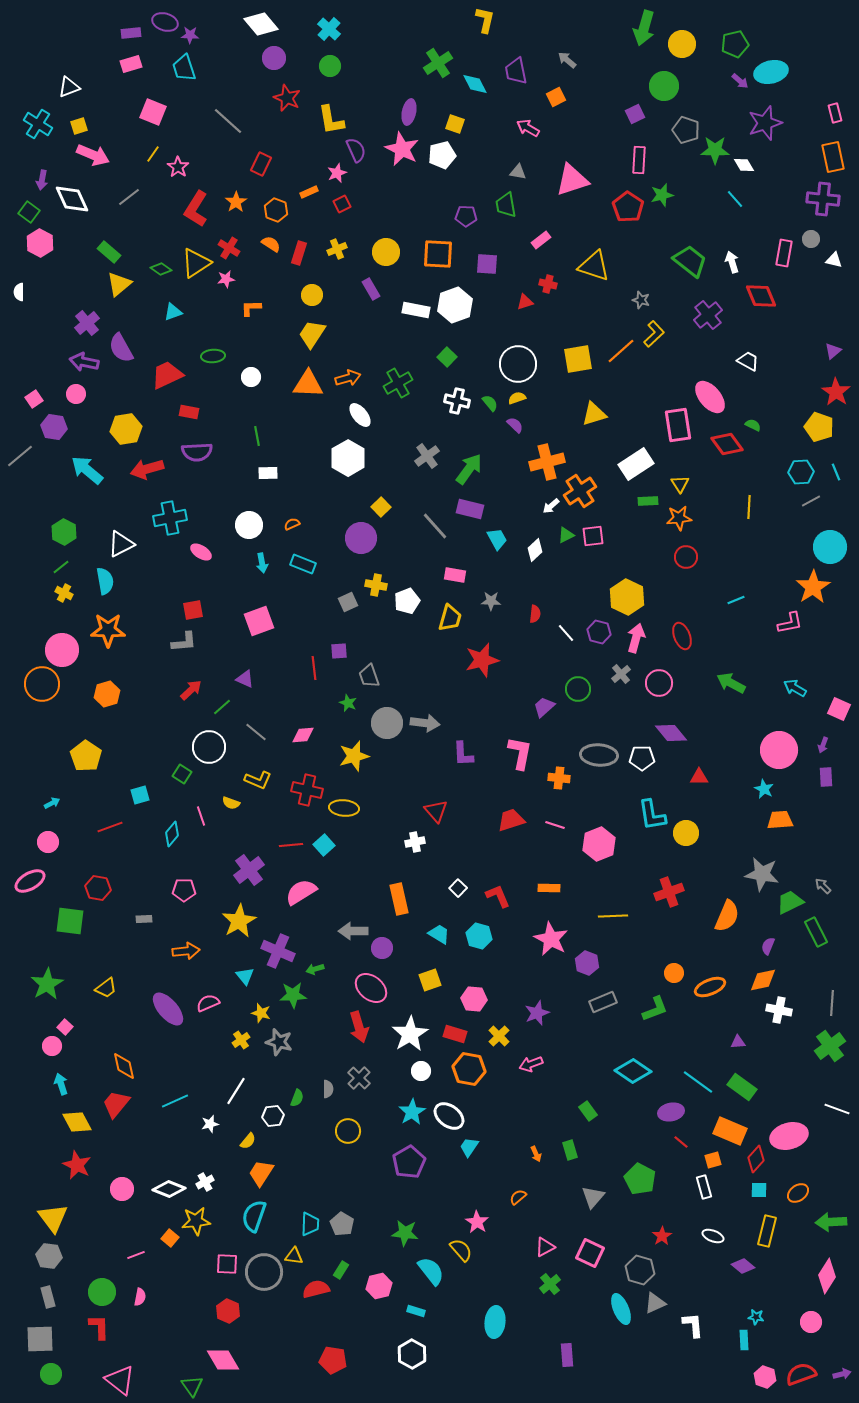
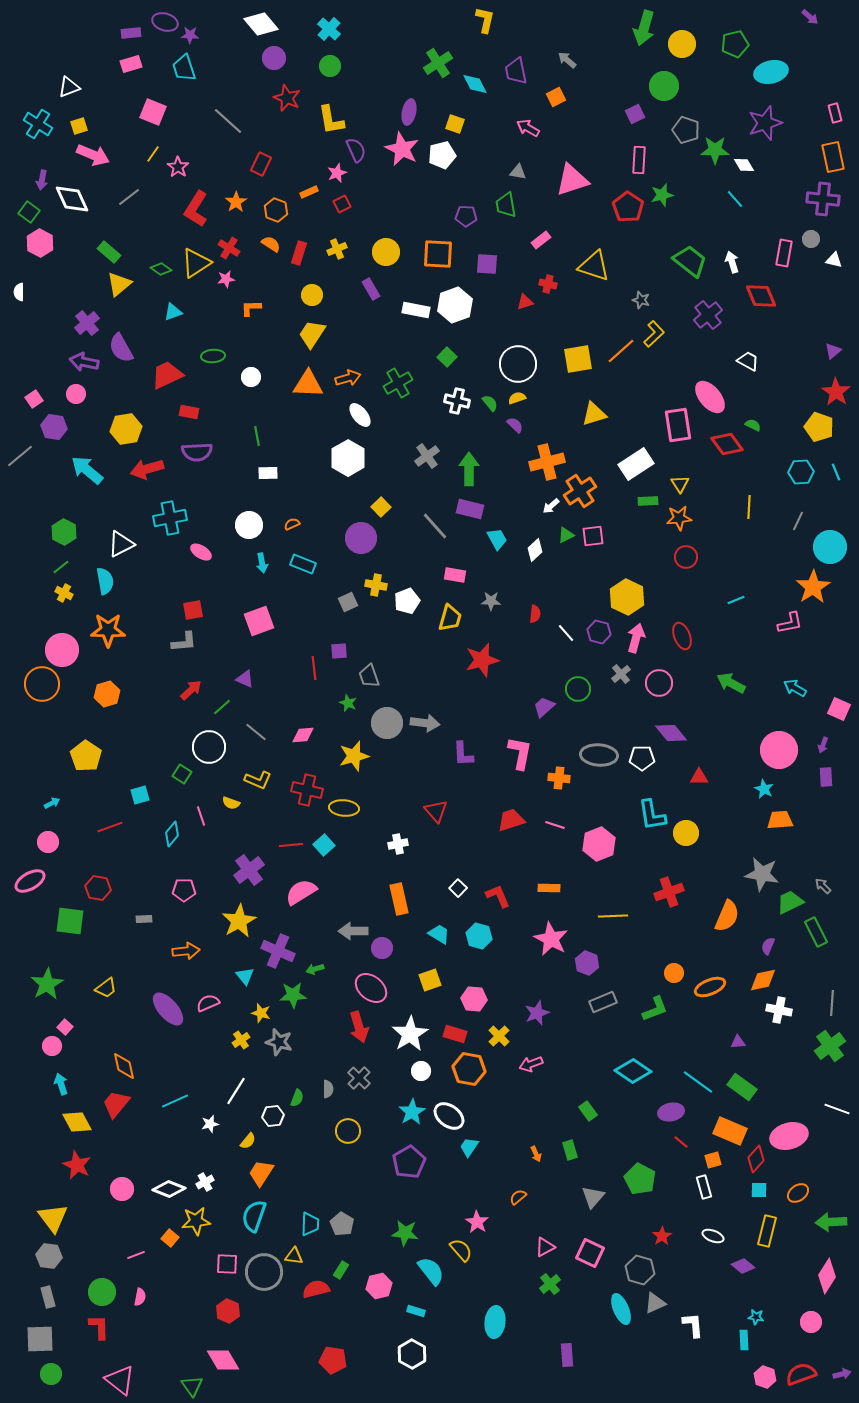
purple arrow at (740, 81): moved 70 px right, 64 px up
green arrow at (469, 469): rotated 36 degrees counterclockwise
gray line at (811, 501): moved 13 px left, 20 px down; rotated 36 degrees counterclockwise
white cross at (415, 842): moved 17 px left, 2 px down
